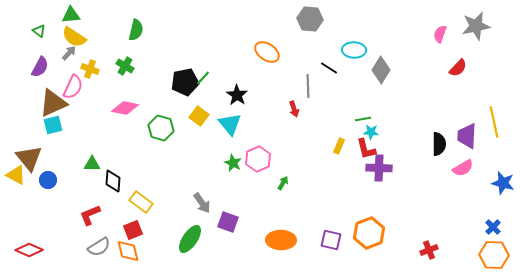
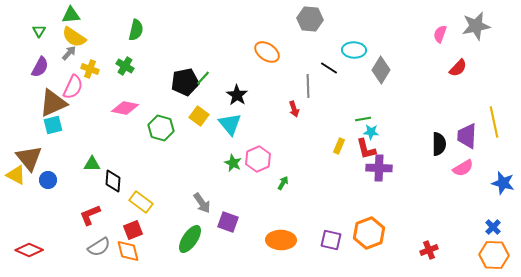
green triangle at (39, 31): rotated 24 degrees clockwise
